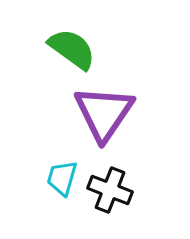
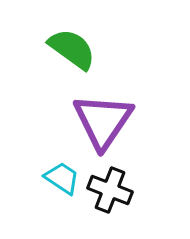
purple triangle: moved 1 px left, 8 px down
cyan trapezoid: rotated 108 degrees clockwise
